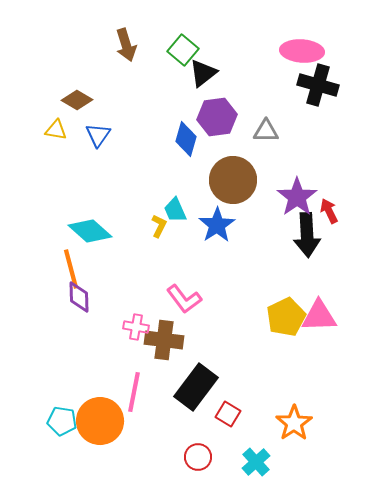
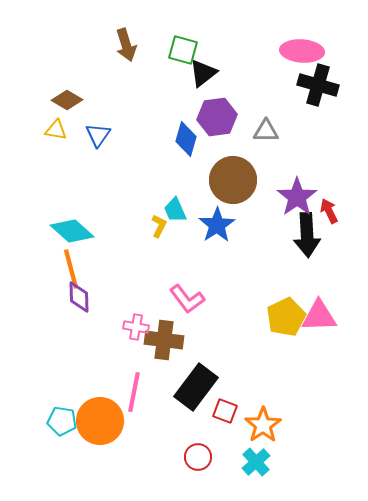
green square: rotated 24 degrees counterclockwise
brown diamond: moved 10 px left
cyan diamond: moved 18 px left
pink L-shape: moved 3 px right
red square: moved 3 px left, 3 px up; rotated 10 degrees counterclockwise
orange star: moved 31 px left, 2 px down
